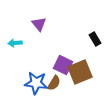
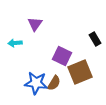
purple triangle: moved 4 px left; rotated 14 degrees clockwise
purple square: moved 1 px left, 9 px up
